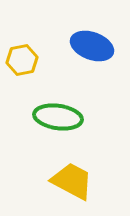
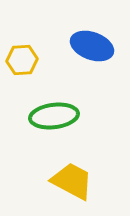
yellow hexagon: rotated 8 degrees clockwise
green ellipse: moved 4 px left, 1 px up; rotated 15 degrees counterclockwise
